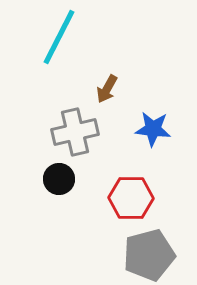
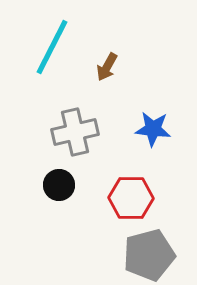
cyan line: moved 7 px left, 10 px down
brown arrow: moved 22 px up
black circle: moved 6 px down
